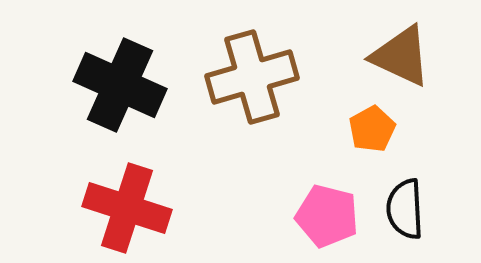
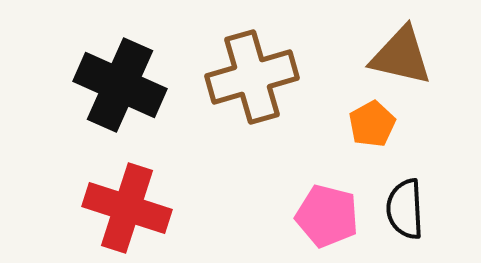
brown triangle: rotated 12 degrees counterclockwise
orange pentagon: moved 5 px up
